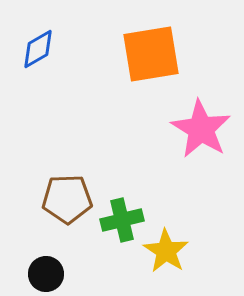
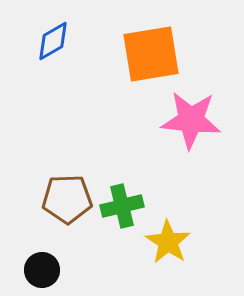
blue diamond: moved 15 px right, 8 px up
pink star: moved 10 px left, 9 px up; rotated 26 degrees counterclockwise
green cross: moved 14 px up
yellow star: moved 2 px right, 9 px up
black circle: moved 4 px left, 4 px up
